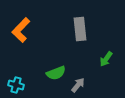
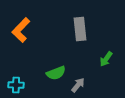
cyan cross: rotated 14 degrees counterclockwise
